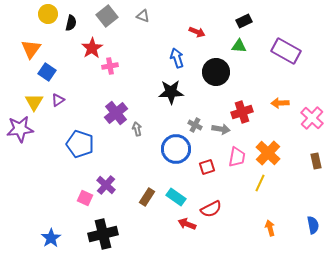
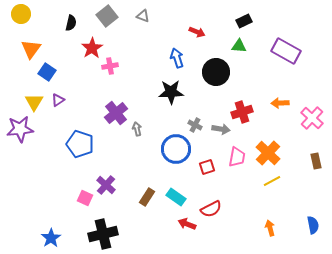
yellow circle at (48, 14): moved 27 px left
yellow line at (260, 183): moved 12 px right, 2 px up; rotated 36 degrees clockwise
